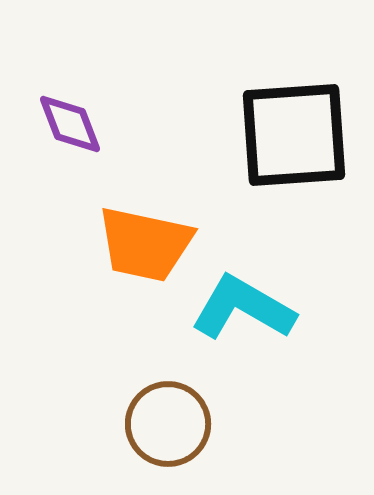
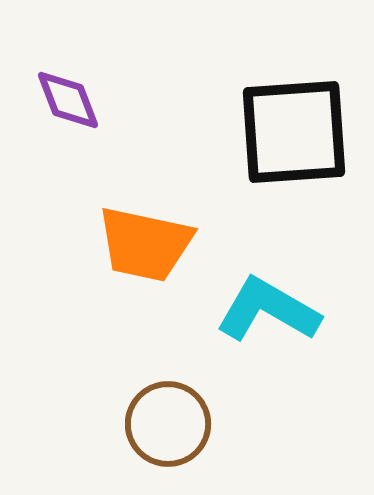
purple diamond: moved 2 px left, 24 px up
black square: moved 3 px up
cyan L-shape: moved 25 px right, 2 px down
